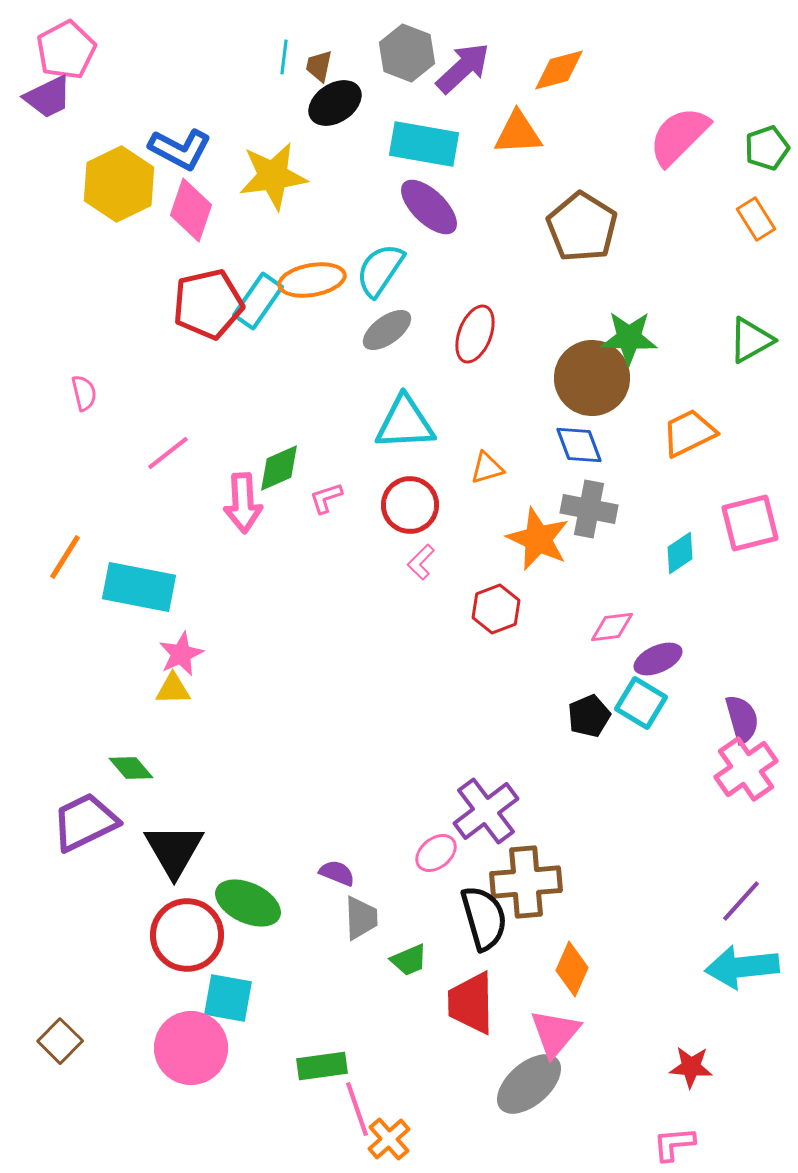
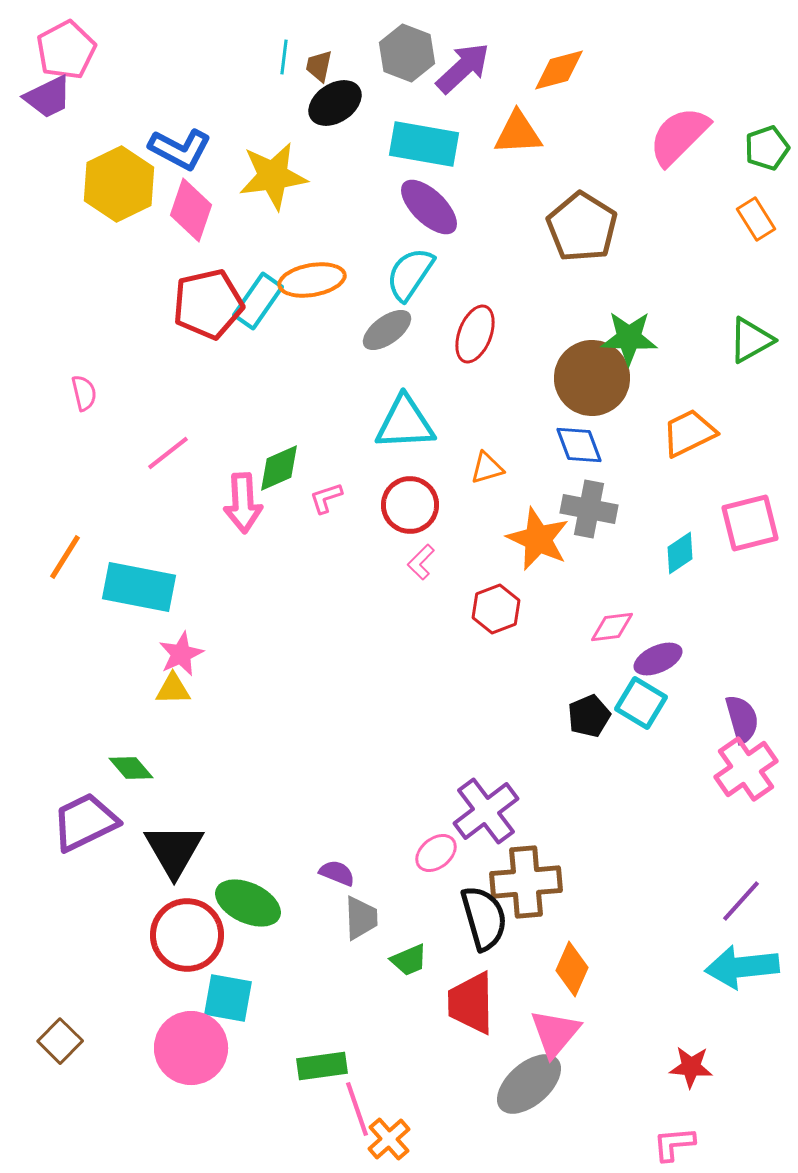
cyan semicircle at (380, 270): moved 30 px right, 4 px down
